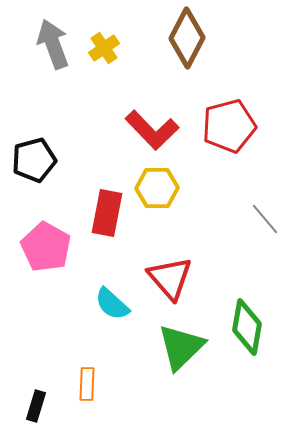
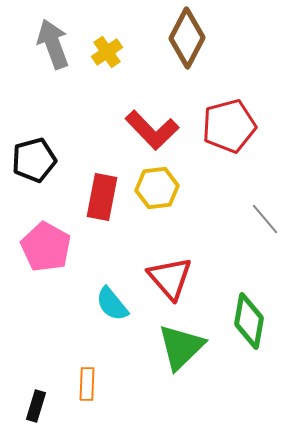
yellow cross: moved 3 px right, 4 px down
yellow hexagon: rotated 6 degrees counterclockwise
red rectangle: moved 5 px left, 16 px up
cyan semicircle: rotated 9 degrees clockwise
green diamond: moved 2 px right, 6 px up
